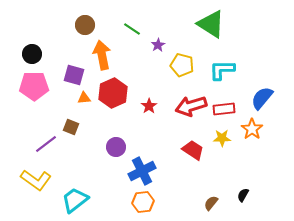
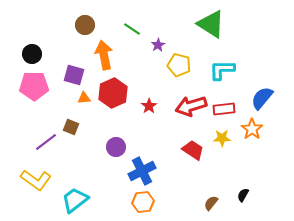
orange arrow: moved 2 px right
yellow pentagon: moved 3 px left
purple line: moved 2 px up
